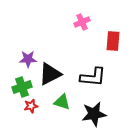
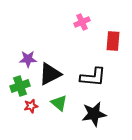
green cross: moved 2 px left, 1 px up
green triangle: moved 3 px left, 1 px down; rotated 24 degrees clockwise
